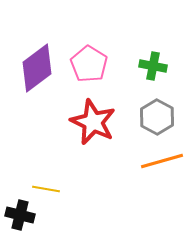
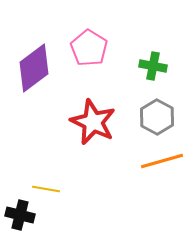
pink pentagon: moved 16 px up
purple diamond: moved 3 px left
